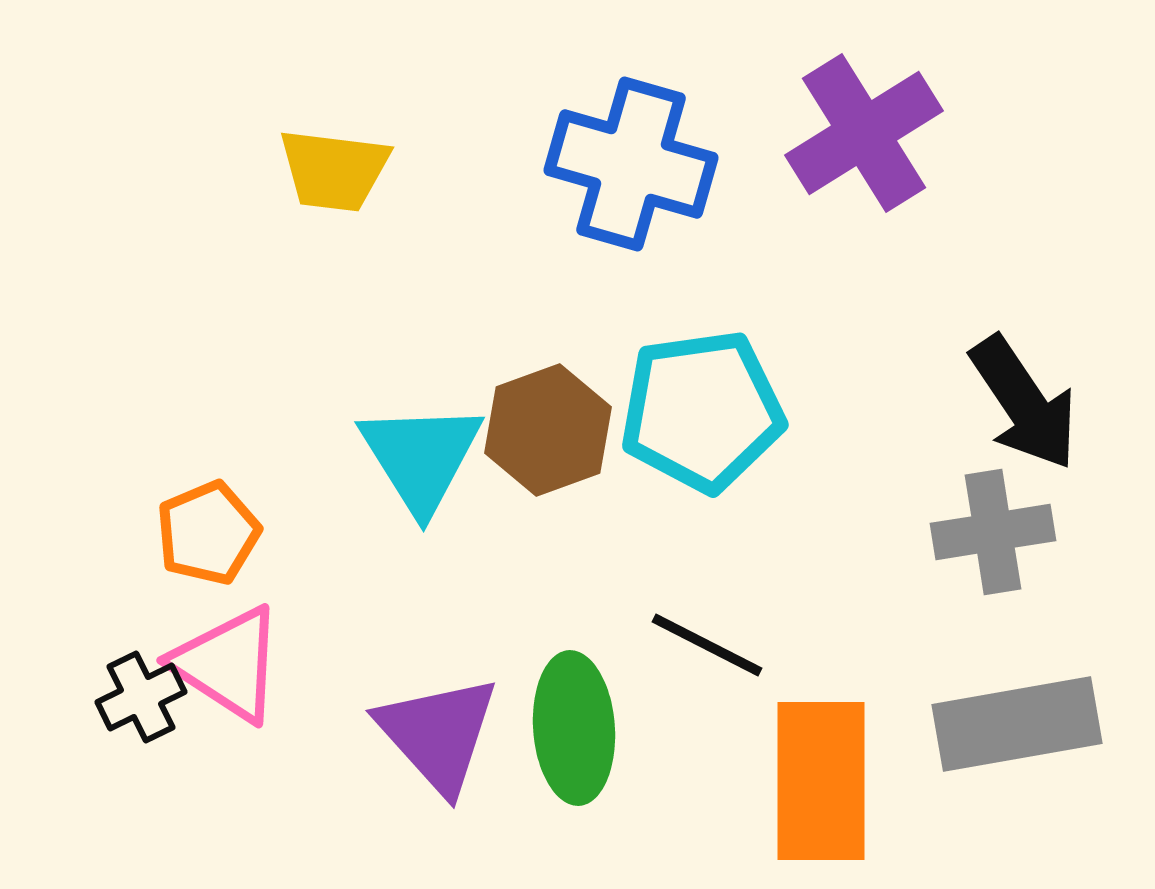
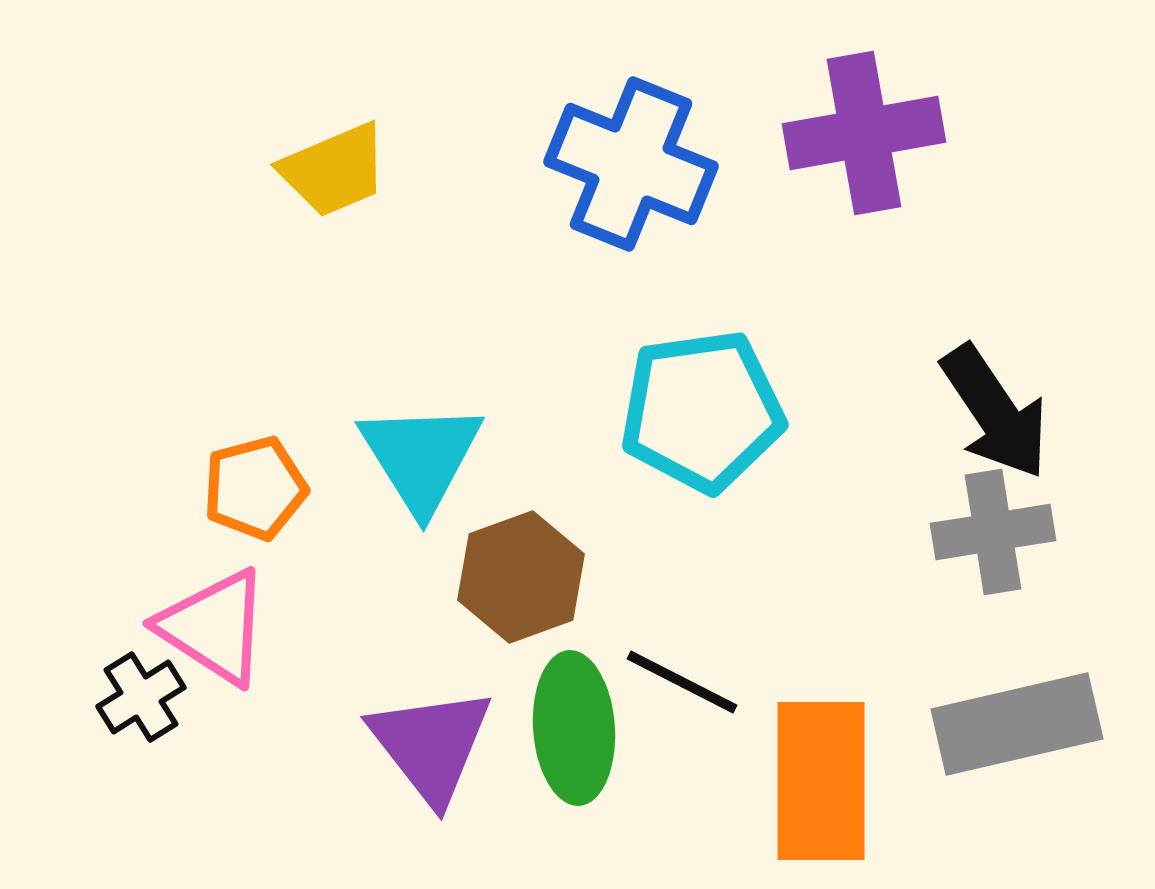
purple cross: rotated 22 degrees clockwise
blue cross: rotated 6 degrees clockwise
yellow trapezoid: rotated 30 degrees counterclockwise
black arrow: moved 29 px left, 9 px down
brown hexagon: moved 27 px left, 147 px down
orange pentagon: moved 47 px right, 45 px up; rotated 8 degrees clockwise
black line: moved 25 px left, 37 px down
pink triangle: moved 14 px left, 37 px up
black cross: rotated 6 degrees counterclockwise
gray rectangle: rotated 3 degrees counterclockwise
purple triangle: moved 7 px left, 11 px down; rotated 4 degrees clockwise
